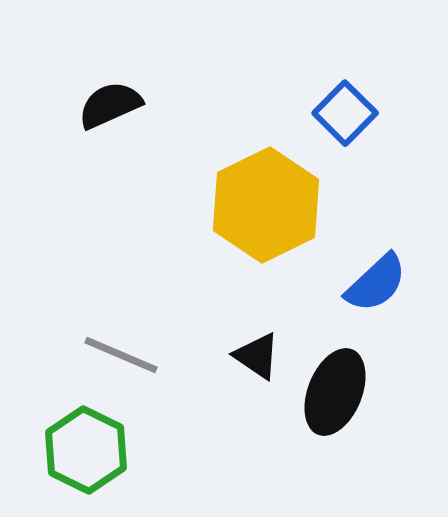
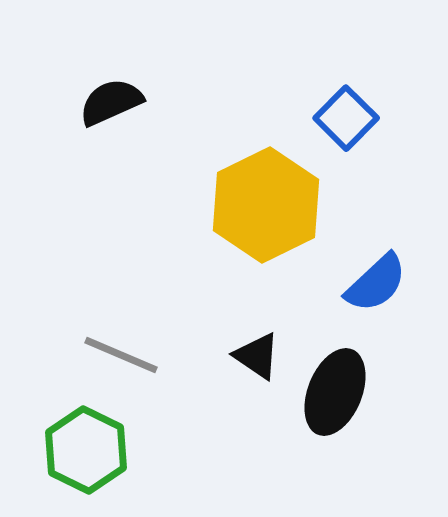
black semicircle: moved 1 px right, 3 px up
blue square: moved 1 px right, 5 px down
